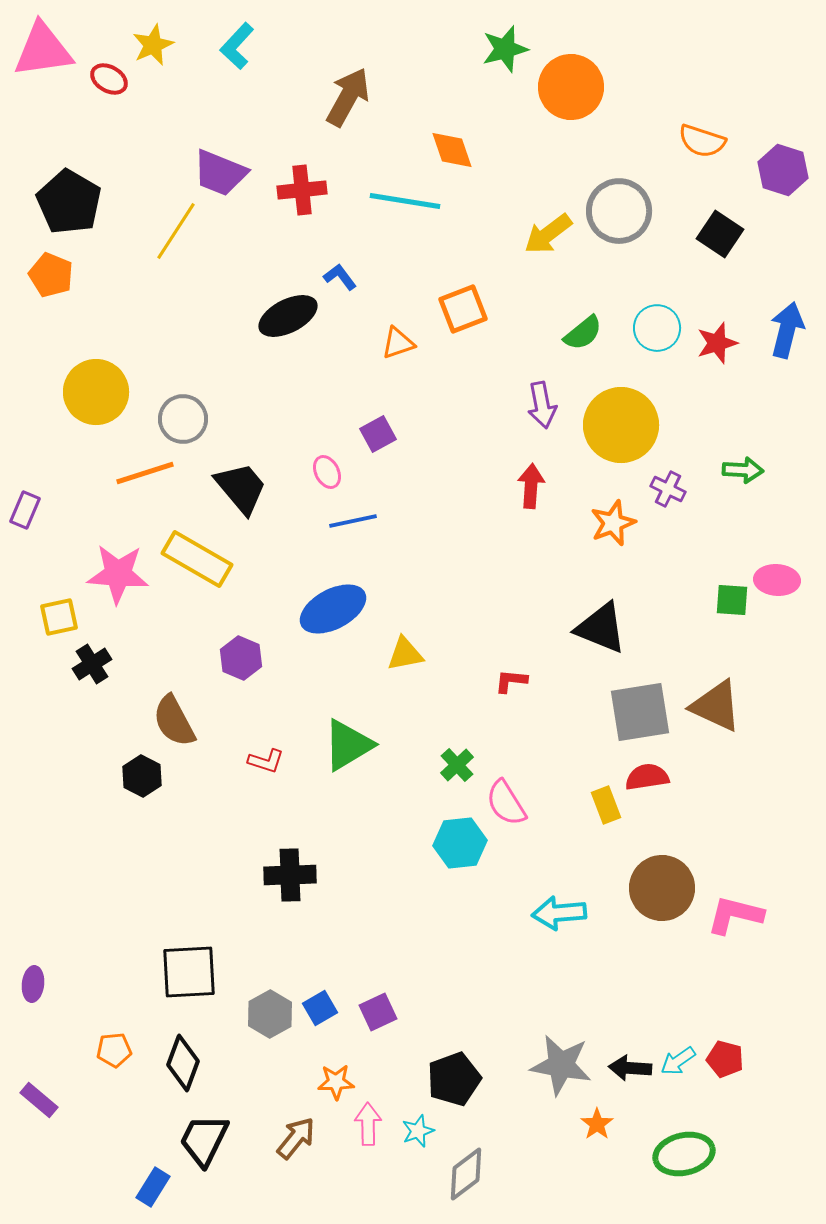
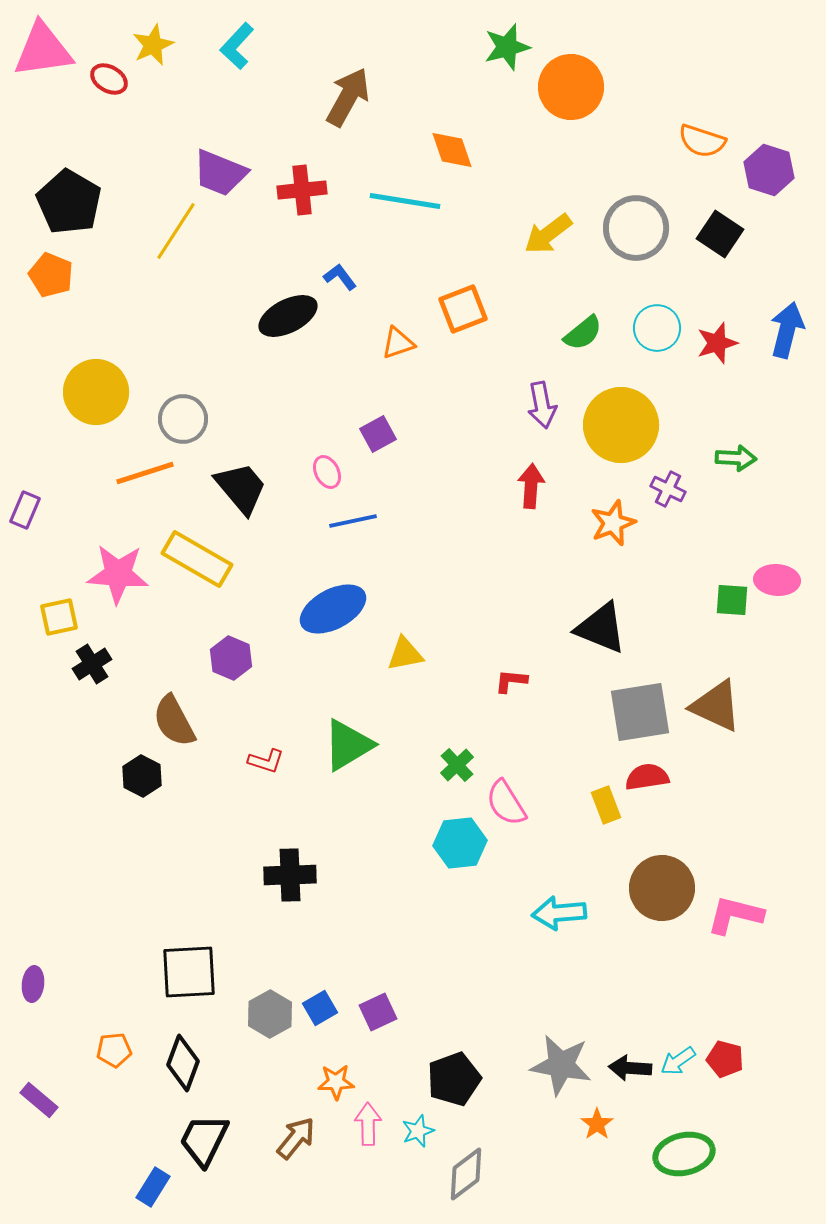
green star at (505, 49): moved 2 px right, 2 px up
purple hexagon at (783, 170): moved 14 px left
gray circle at (619, 211): moved 17 px right, 17 px down
green arrow at (743, 470): moved 7 px left, 12 px up
purple hexagon at (241, 658): moved 10 px left
